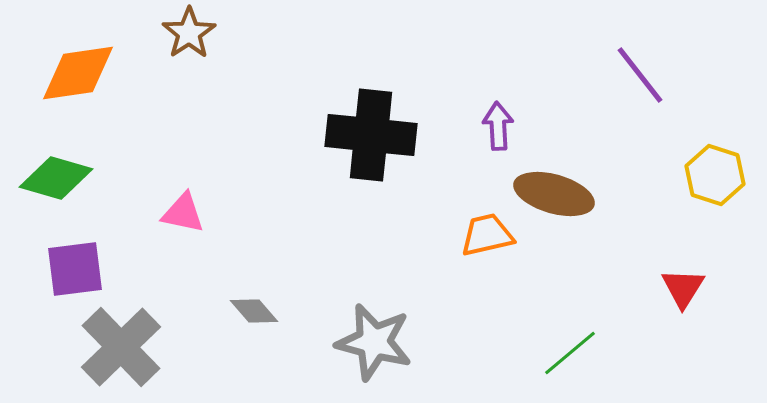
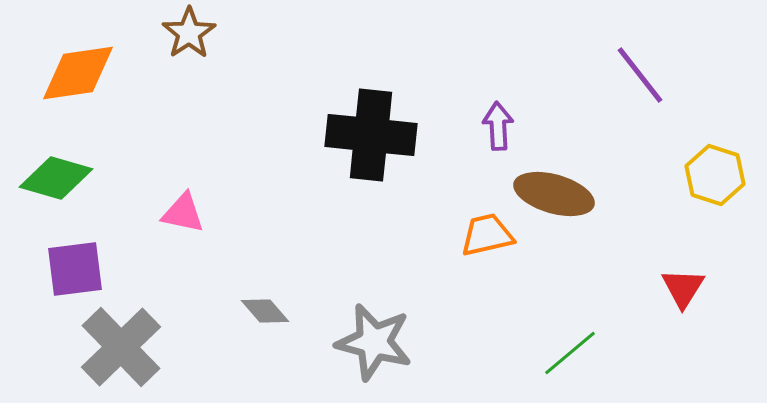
gray diamond: moved 11 px right
